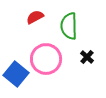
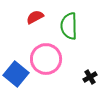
black cross: moved 3 px right, 20 px down; rotated 16 degrees clockwise
